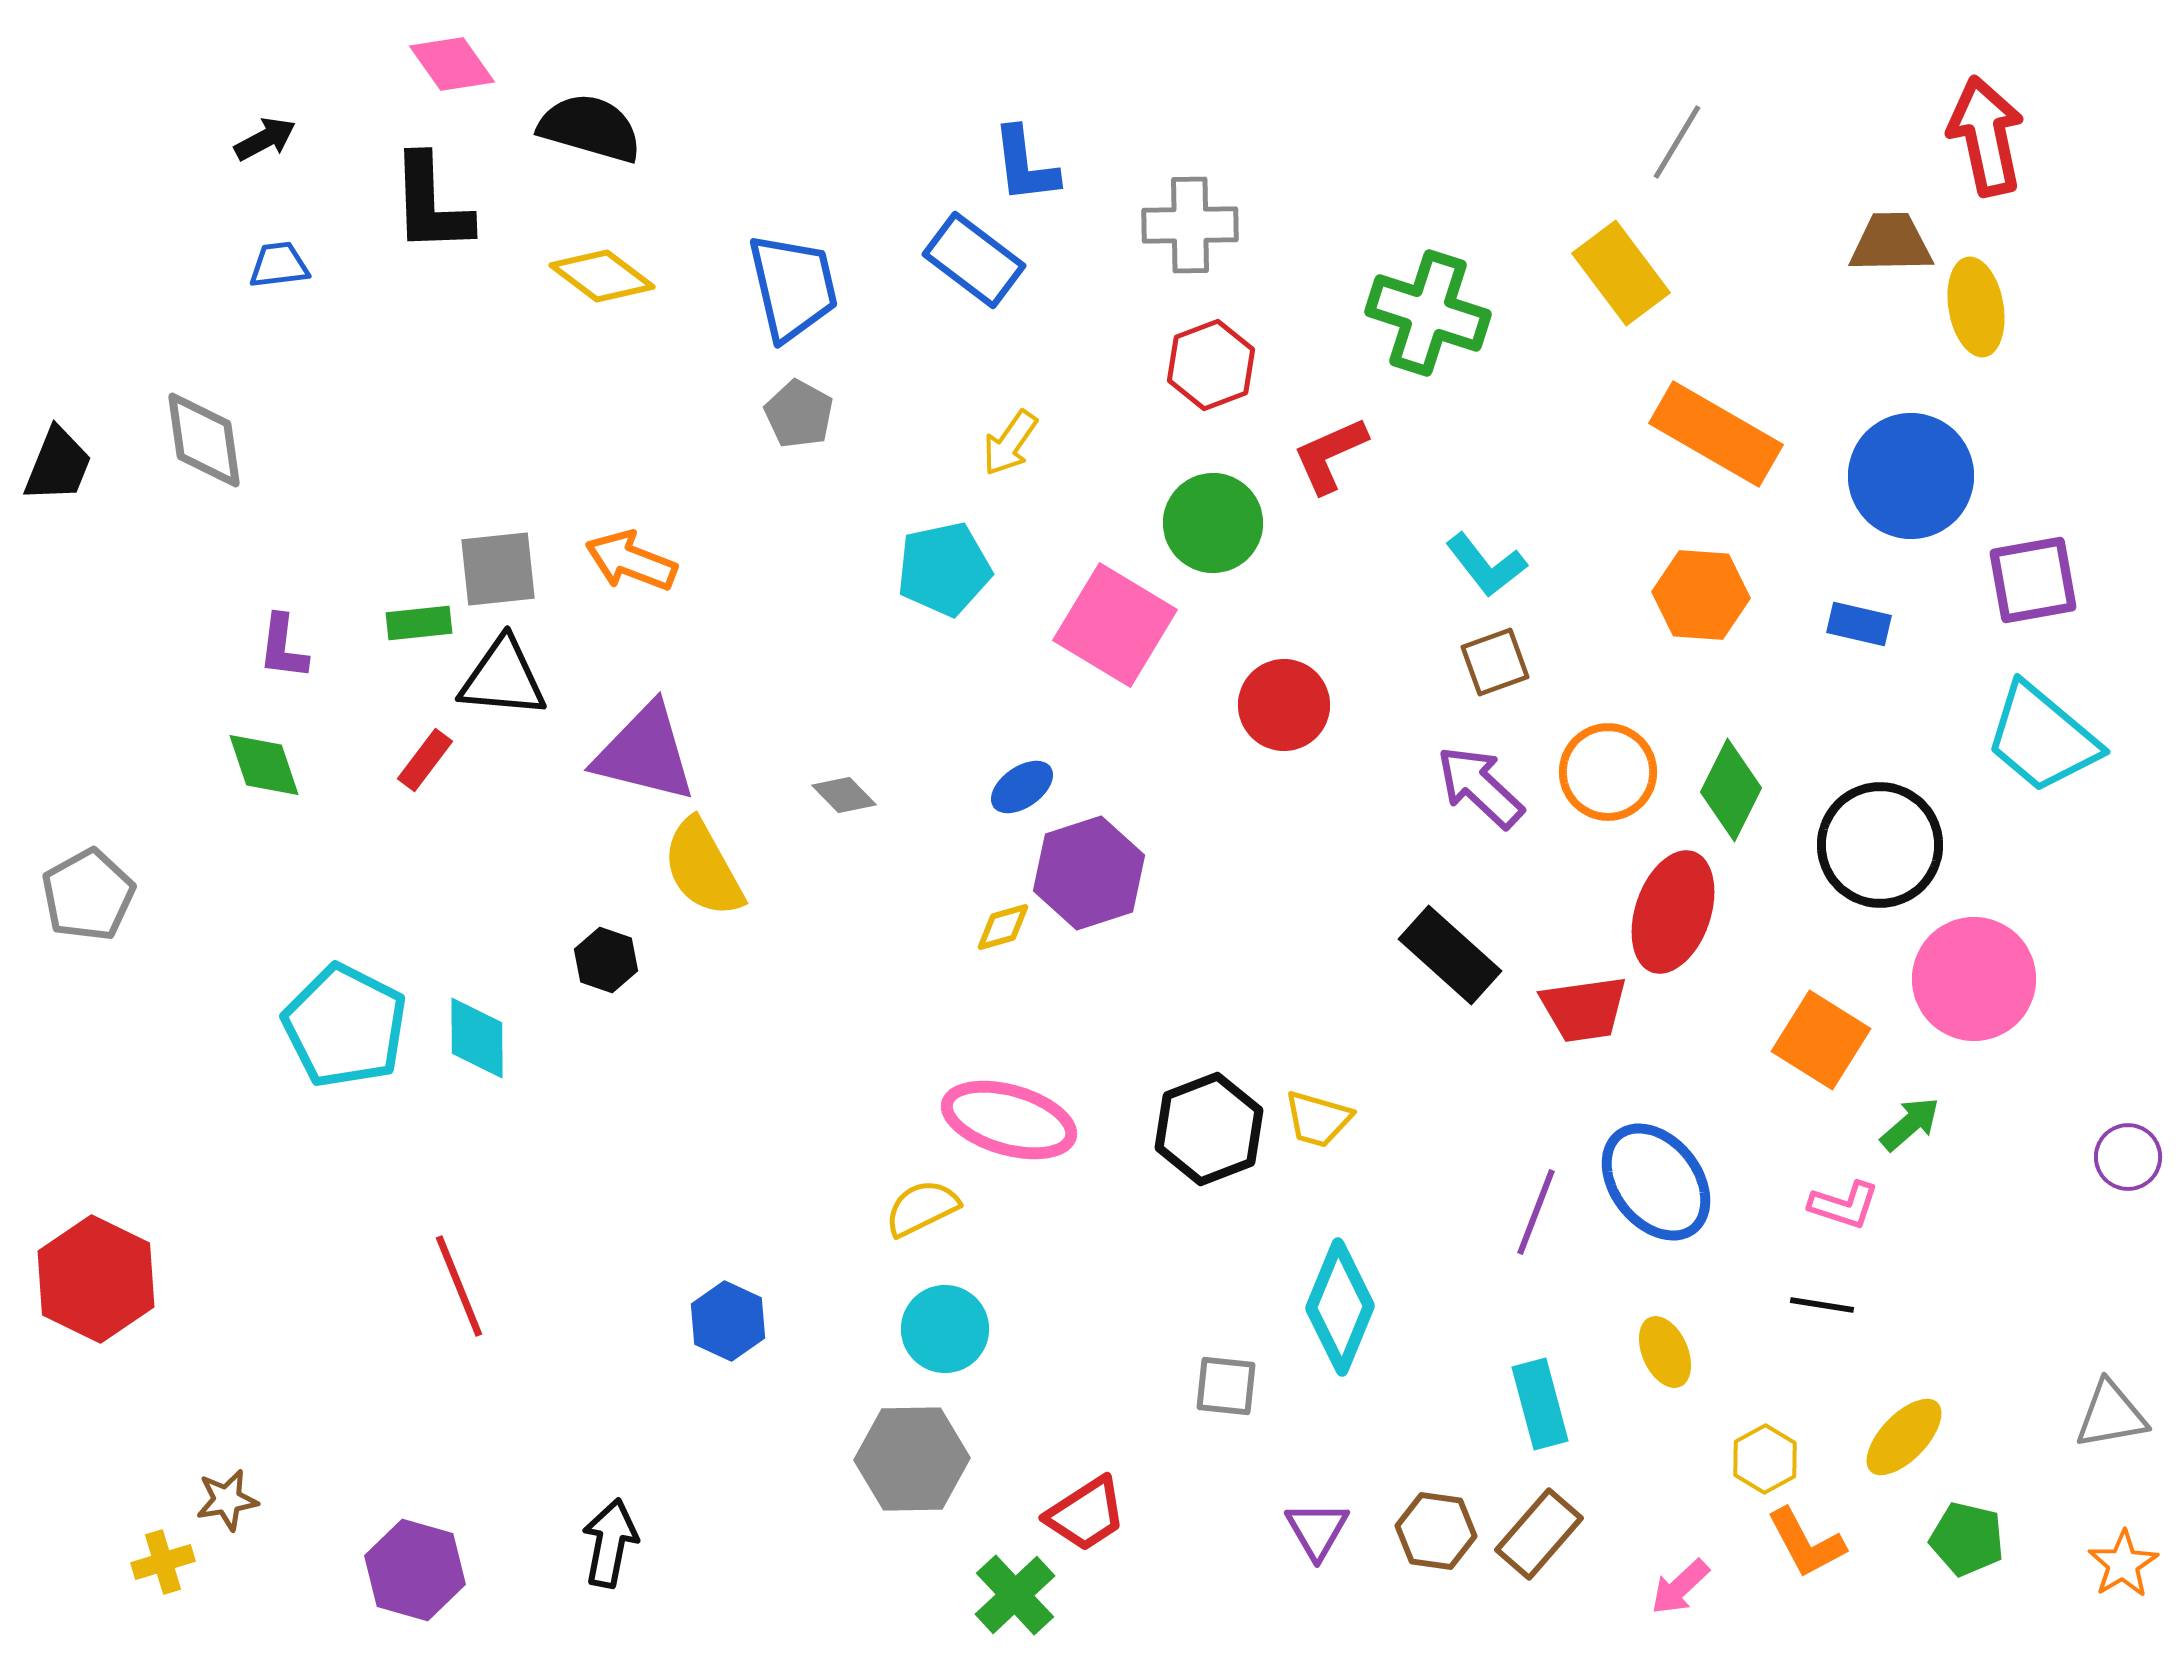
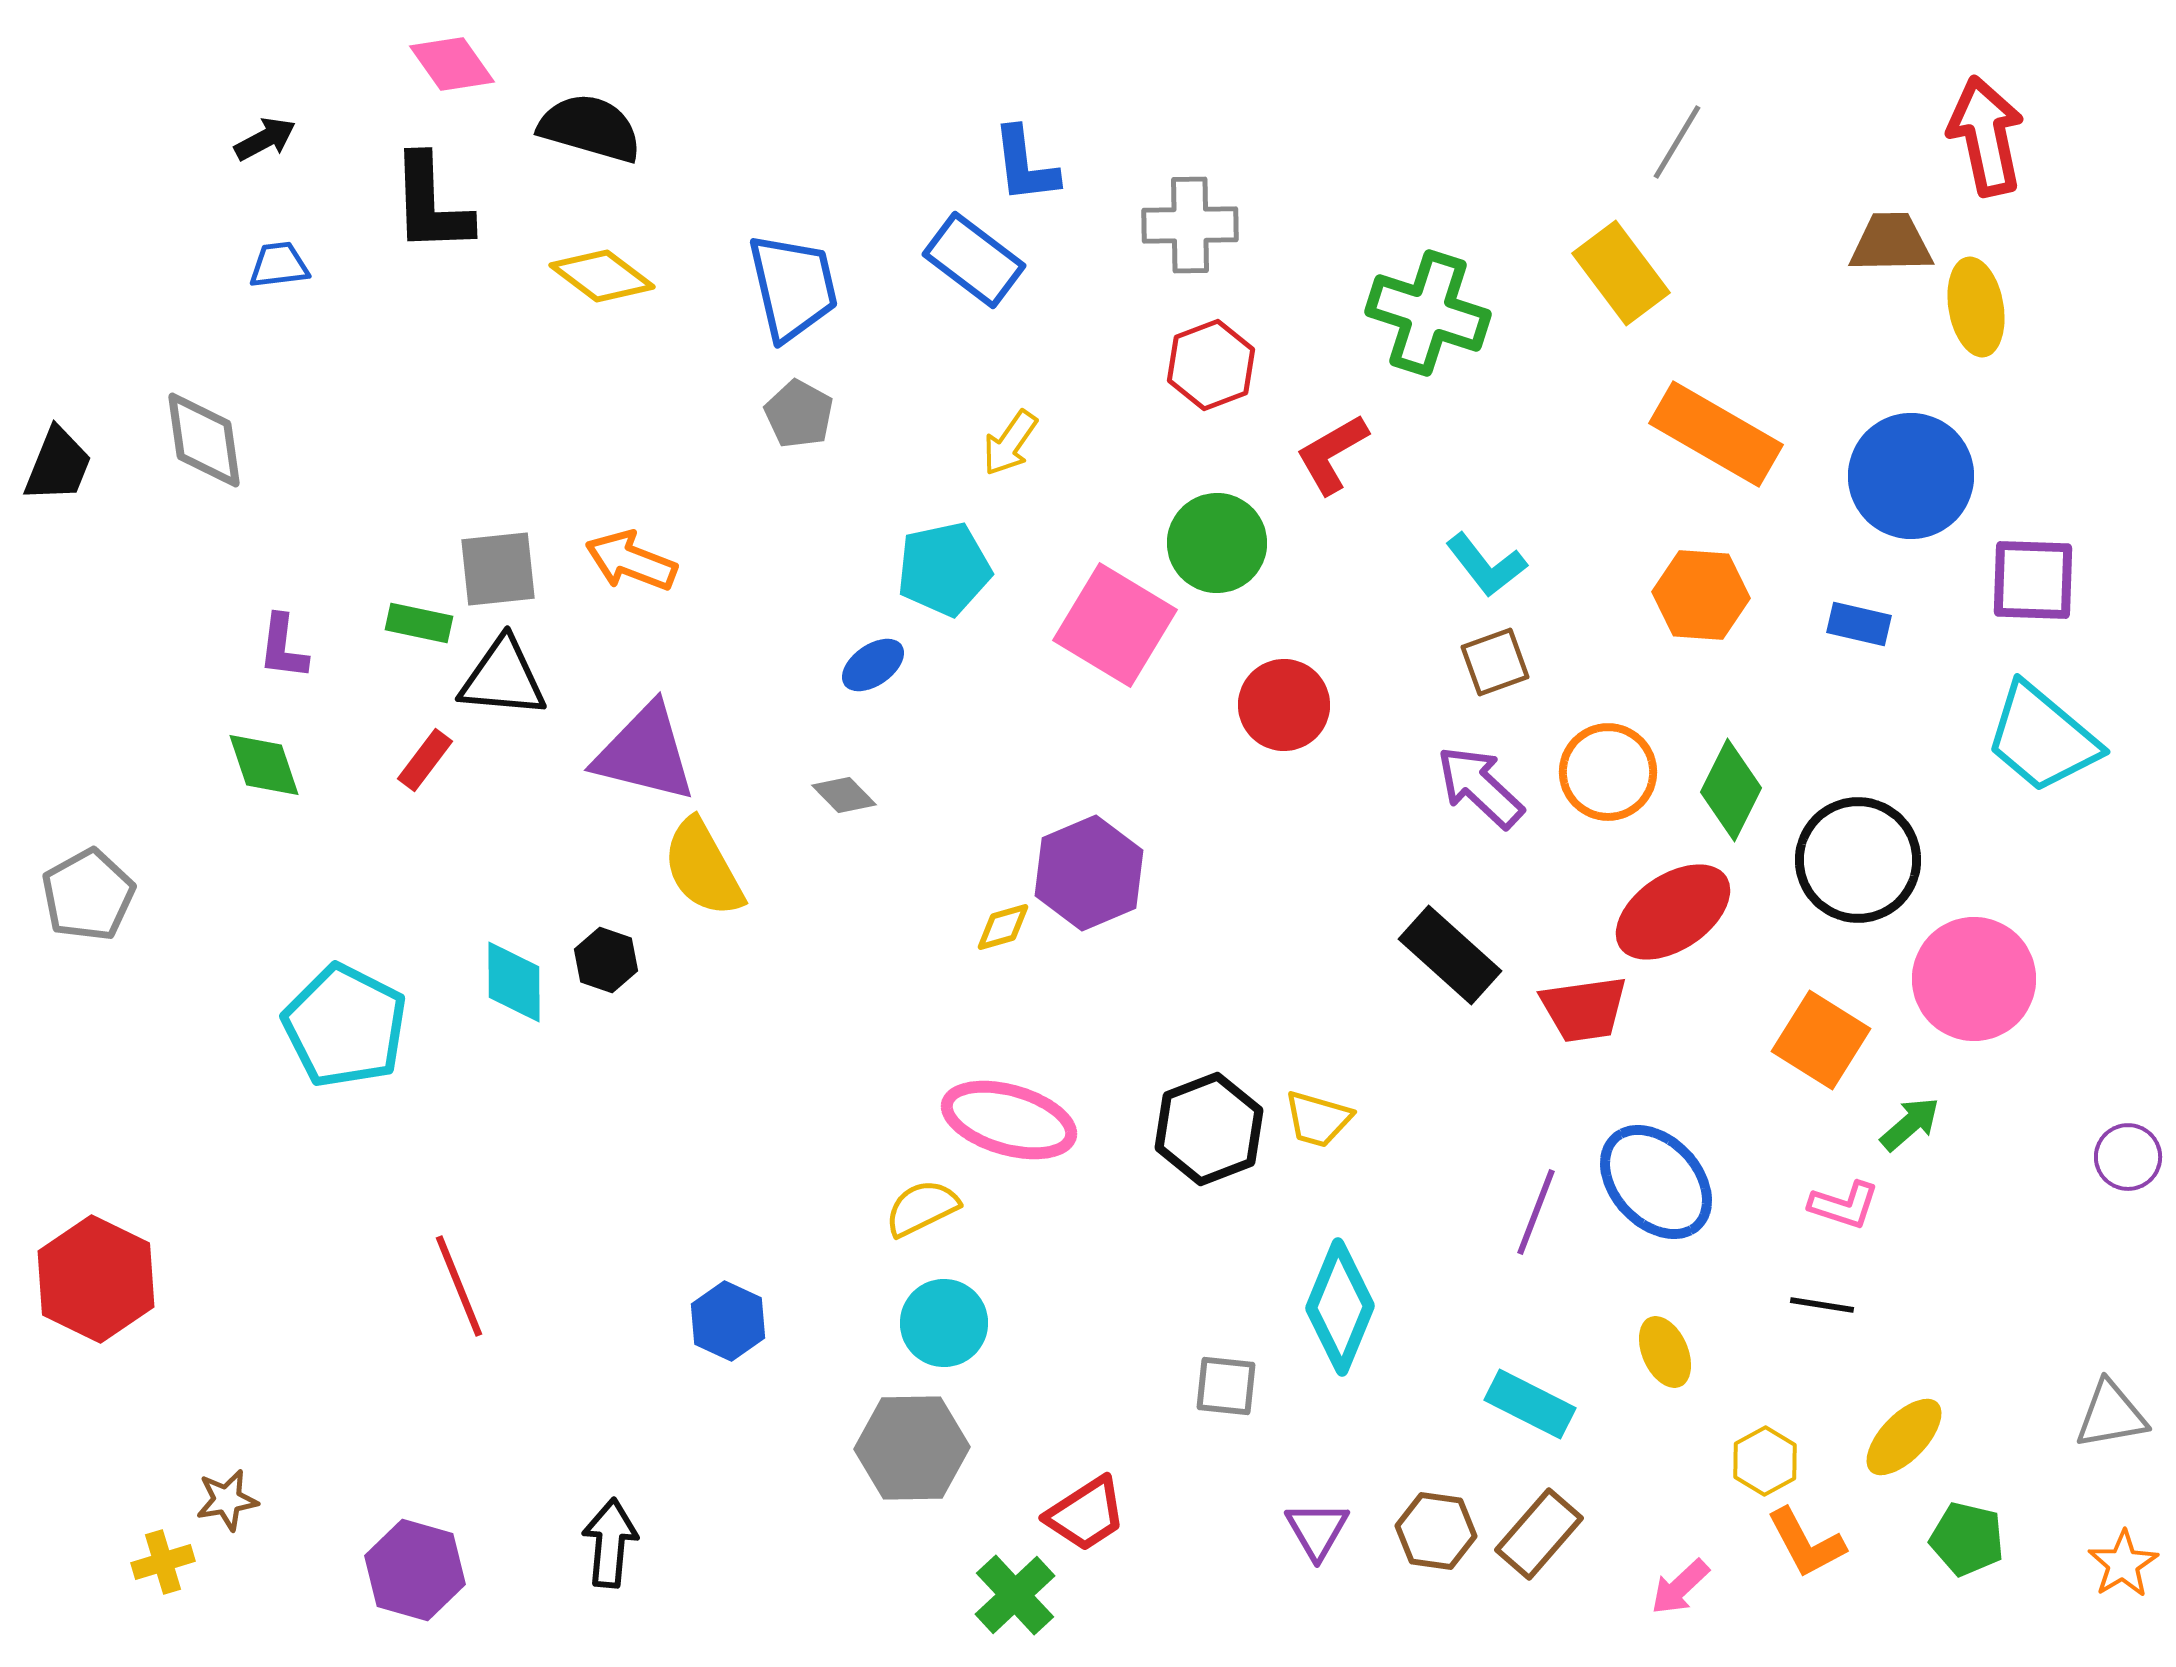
red L-shape at (1330, 455): moved 2 px right, 1 px up; rotated 6 degrees counterclockwise
green circle at (1213, 523): moved 4 px right, 20 px down
purple square at (2033, 580): rotated 12 degrees clockwise
green rectangle at (419, 623): rotated 18 degrees clockwise
blue ellipse at (1022, 787): moved 149 px left, 122 px up
black circle at (1880, 845): moved 22 px left, 15 px down
purple hexagon at (1089, 873): rotated 5 degrees counterclockwise
red ellipse at (1673, 912): rotated 37 degrees clockwise
cyan diamond at (477, 1038): moved 37 px right, 56 px up
blue ellipse at (1656, 1182): rotated 5 degrees counterclockwise
cyan circle at (945, 1329): moved 1 px left, 6 px up
cyan rectangle at (1540, 1404): moved 10 px left; rotated 48 degrees counterclockwise
gray hexagon at (912, 1459): moved 11 px up
yellow hexagon at (1765, 1459): moved 2 px down
black arrow at (610, 1543): rotated 6 degrees counterclockwise
